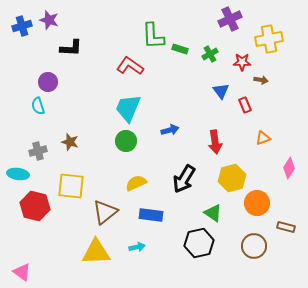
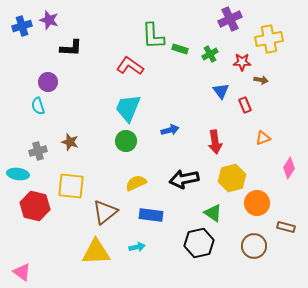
black arrow: rotated 48 degrees clockwise
